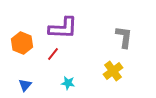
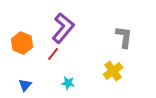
purple L-shape: rotated 52 degrees counterclockwise
